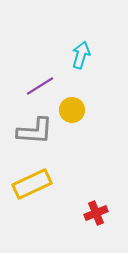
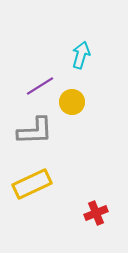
yellow circle: moved 8 px up
gray L-shape: rotated 6 degrees counterclockwise
